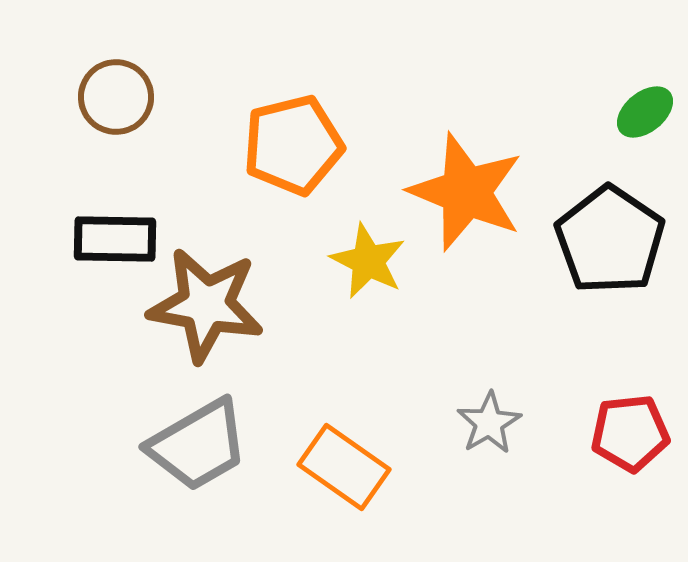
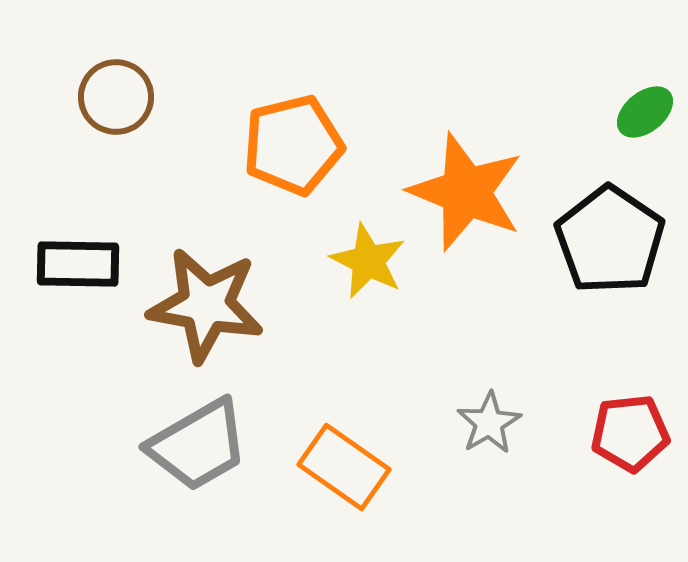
black rectangle: moved 37 px left, 25 px down
